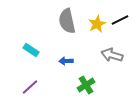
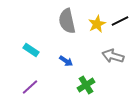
black line: moved 1 px down
gray arrow: moved 1 px right, 1 px down
blue arrow: rotated 144 degrees counterclockwise
